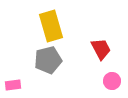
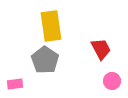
yellow rectangle: rotated 8 degrees clockwise
gray pentagon: moved 3 px left; rotated 24 degrees counterclockwise
pink rectangle: moved 2 px right, 1 px up
